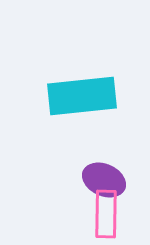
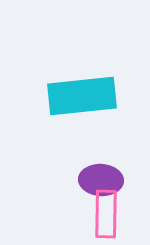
purple ellipse: moved 3 px left; rotated 21 degrees counterclockwise
